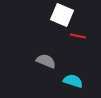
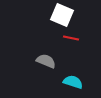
red line: moved 7 px left, 2 px down
cyan semicircle: moved 1 px down
